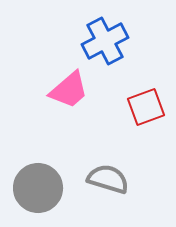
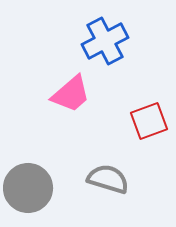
pink trapezoid: moved 2 px right, 4 px down
red square: moved 3 px right, 14 px down
gray circle: moved 10 px left
